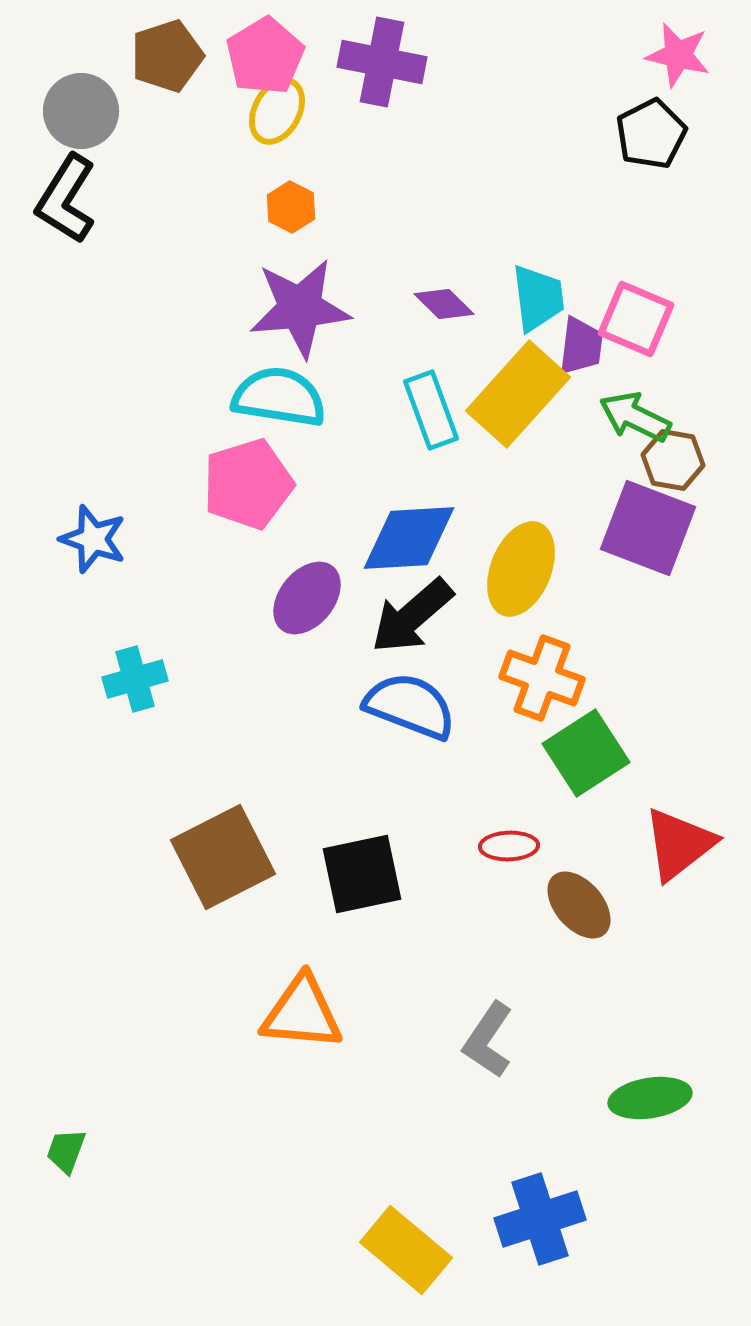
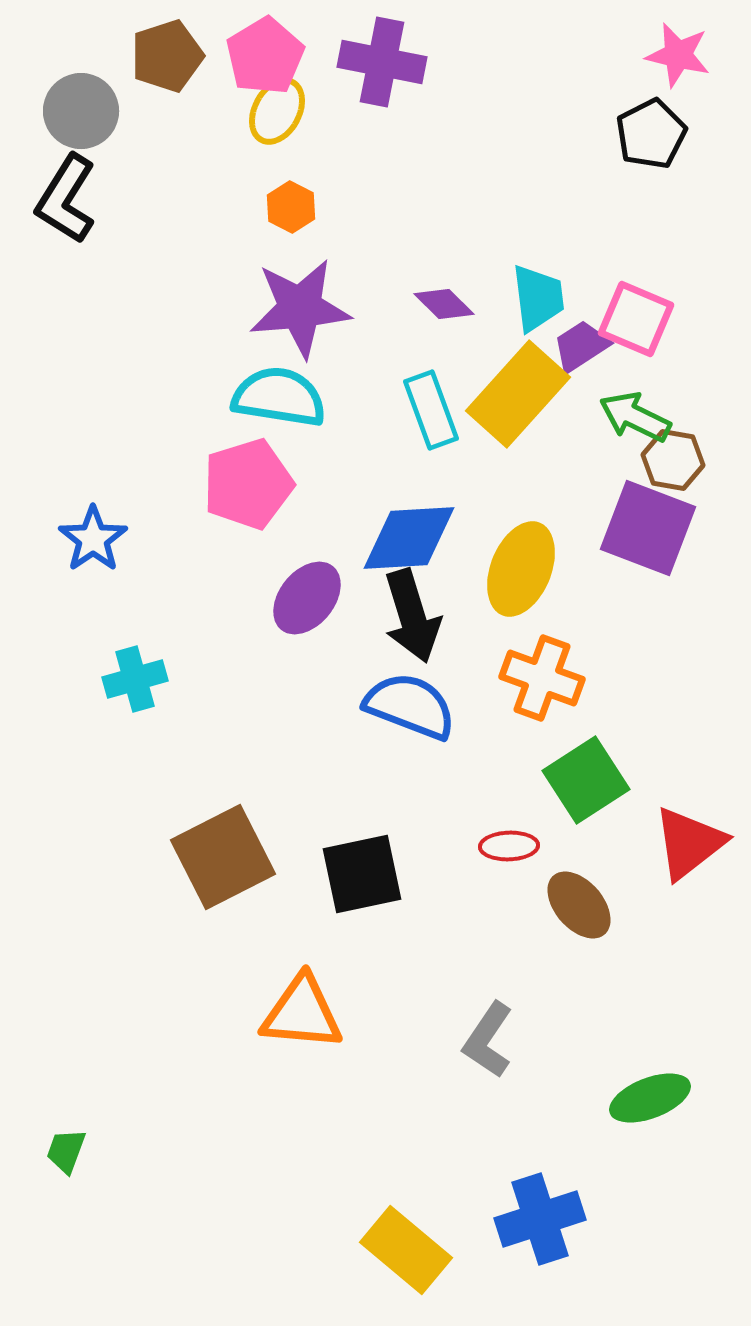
purple trapezoid at (581, 346): rotated 130 degrees counterclockwise
blue star at (93, 539): rotated 18 degrees clockwise
black arrow at (412, 616): rotated 66 degrees counterclockwise
green square at (586, 753): moved 27 px down
red triangle at (679, 844): moved 10 px right, 1 px up
green ellipse at (650, 1098): rotated 12 degrees counterclockwise
